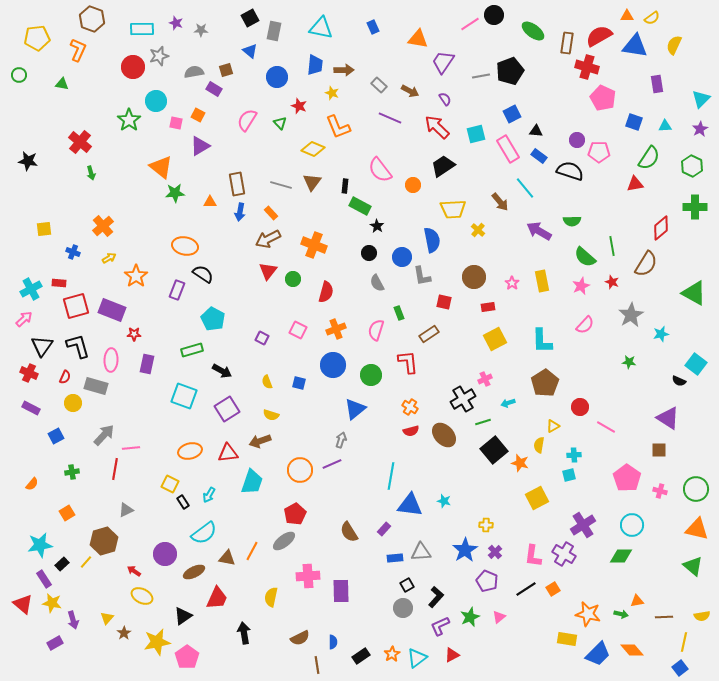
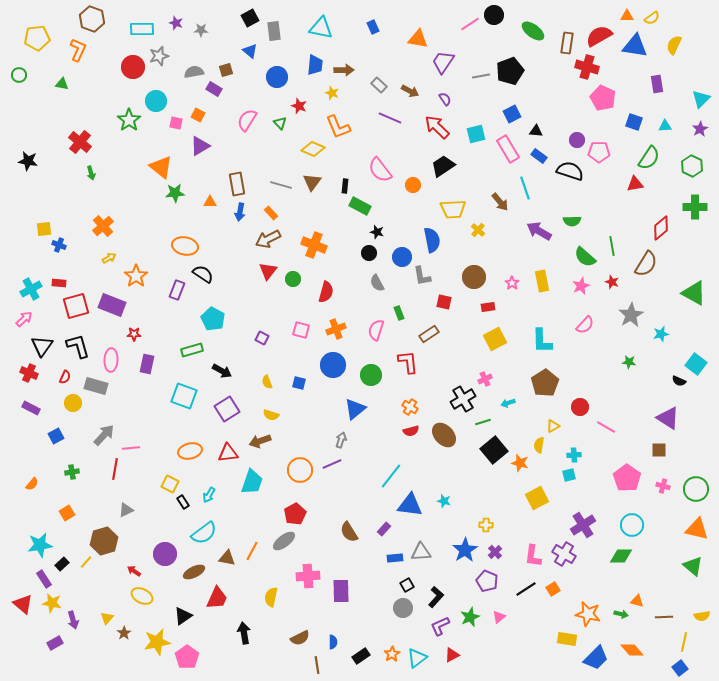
gray rectangle at (274, 31): rotated 18 degrees counterclockwise
cyan line at (525, 188): rotated 20 degrees clockwise
black star at (377, 226): moved 6 px down; rotated 16 degrees counterclockwise
blue cross at (73, 252): moved 14 px left, 7 px up
purple rectangle at (112, 310): moved 5 px up
pink square at (298, 330): moved 3 px right; rotated 12 degrees counterclockwise
cyan line at (391, 476): rotated 28 degrees clockwise
pink cross at (660, 491): moved 3 px right, 5 px up
orange triangle at (637, 601): rotated 24 degrees clockwise
blue trapezoid at (598, 654): moved 2 px left, 4 px down
